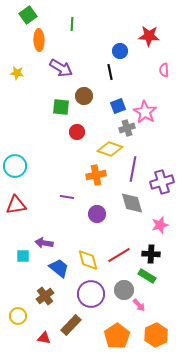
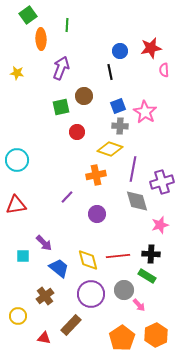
green line at (72, 24): moved 5 px left, 1 px down
red star at (149, 36): moved 2 px right, 12 px down; rotated 15 degrees counterclockwise
orange ellipse at (39, 40): moved 2 px right, 1 px up
purple arrow at (61, 68): rotated 100 degrees counterclockwise
green square at (61, 107): rotated 18 degrees counterclockwise
gray cross at (127, 128): moved 7 px left, 2 px up; rotated 21 degrees clockwise
cyan circle at (15, 166): moved 2 px right, 6 px up
purple line at (67, 197): rotated 56 degrees counterclockwise
gray diamond at (132, 203): moved 5 px right, 2 px up
purple arrow at (44, 243): rotated 144 degrees counterclockwise
red line at (119, 255): moved 1 px left, 1 px down; rotated 25 degrees clockwise
orange pentagon at (117, 336): moved 5 px right, 2 px down
